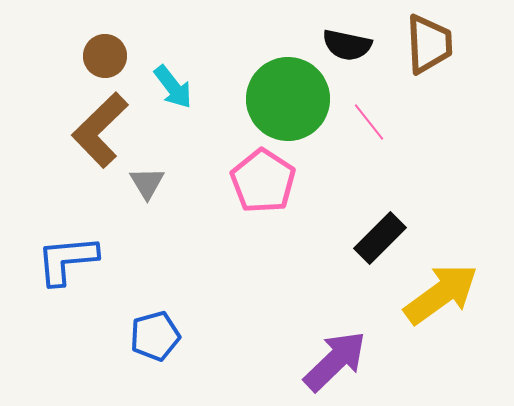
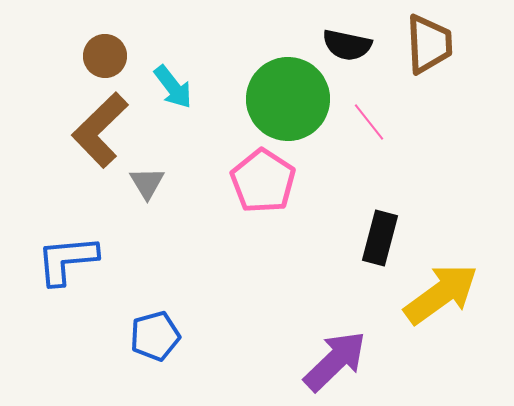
black rectangle: rotated 30 degrees counterclockwise
